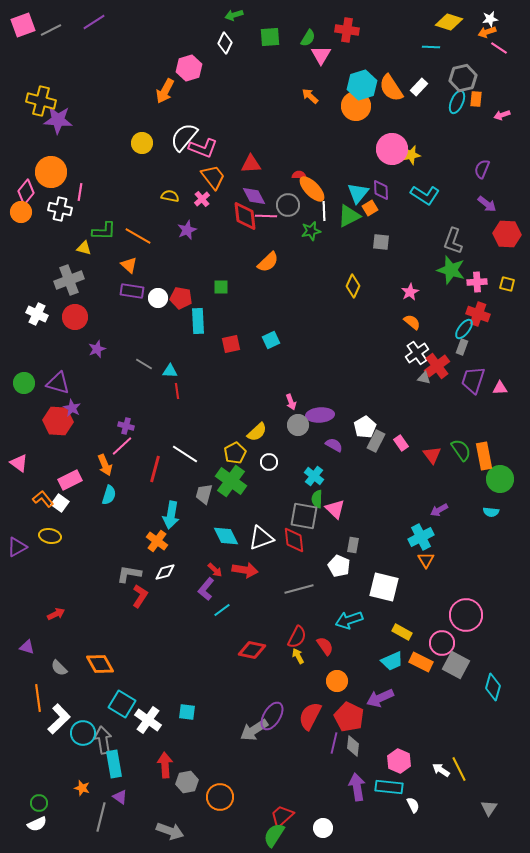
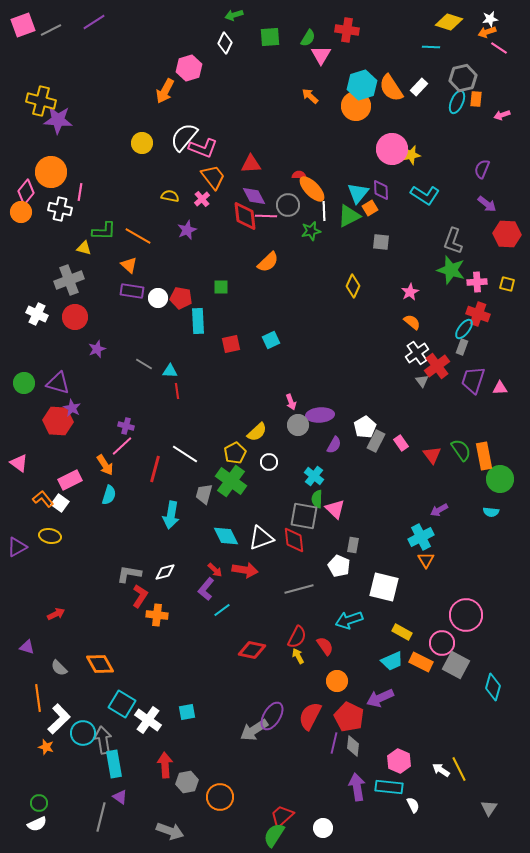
gray triangle at (424, 378): moved 2 px left, 3 px down; rotated 40 degrees clockwise
purple semicircle at (334, 445): rotated 90 degrees clockwise
orange arrow at (105, 465): rotated 10 degrees counterclockwise
orange cross at (157, 541): moved 74 px down; rotated 30 degrees counterclockwise
cyan square at (187, 712): rotated 18 degrees counterclockwise
orange star at (82, 788): moved 36 px left, 41 px up
